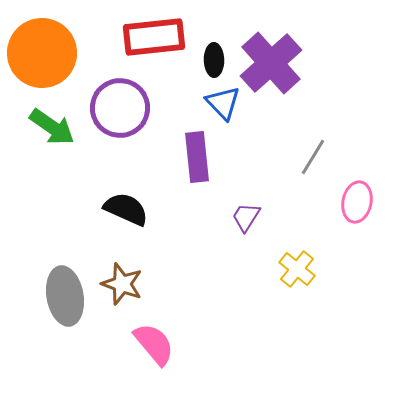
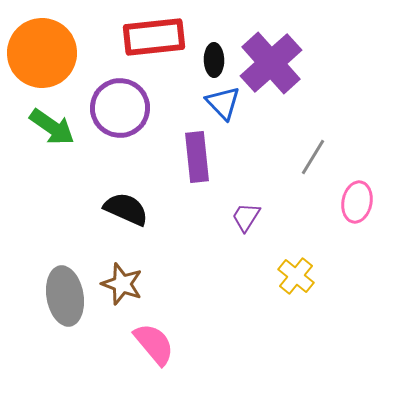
yellow cross: moved 1 px left, 7 px down
